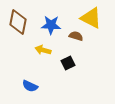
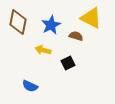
blue star: rotated 30 degrees counterclockwise
